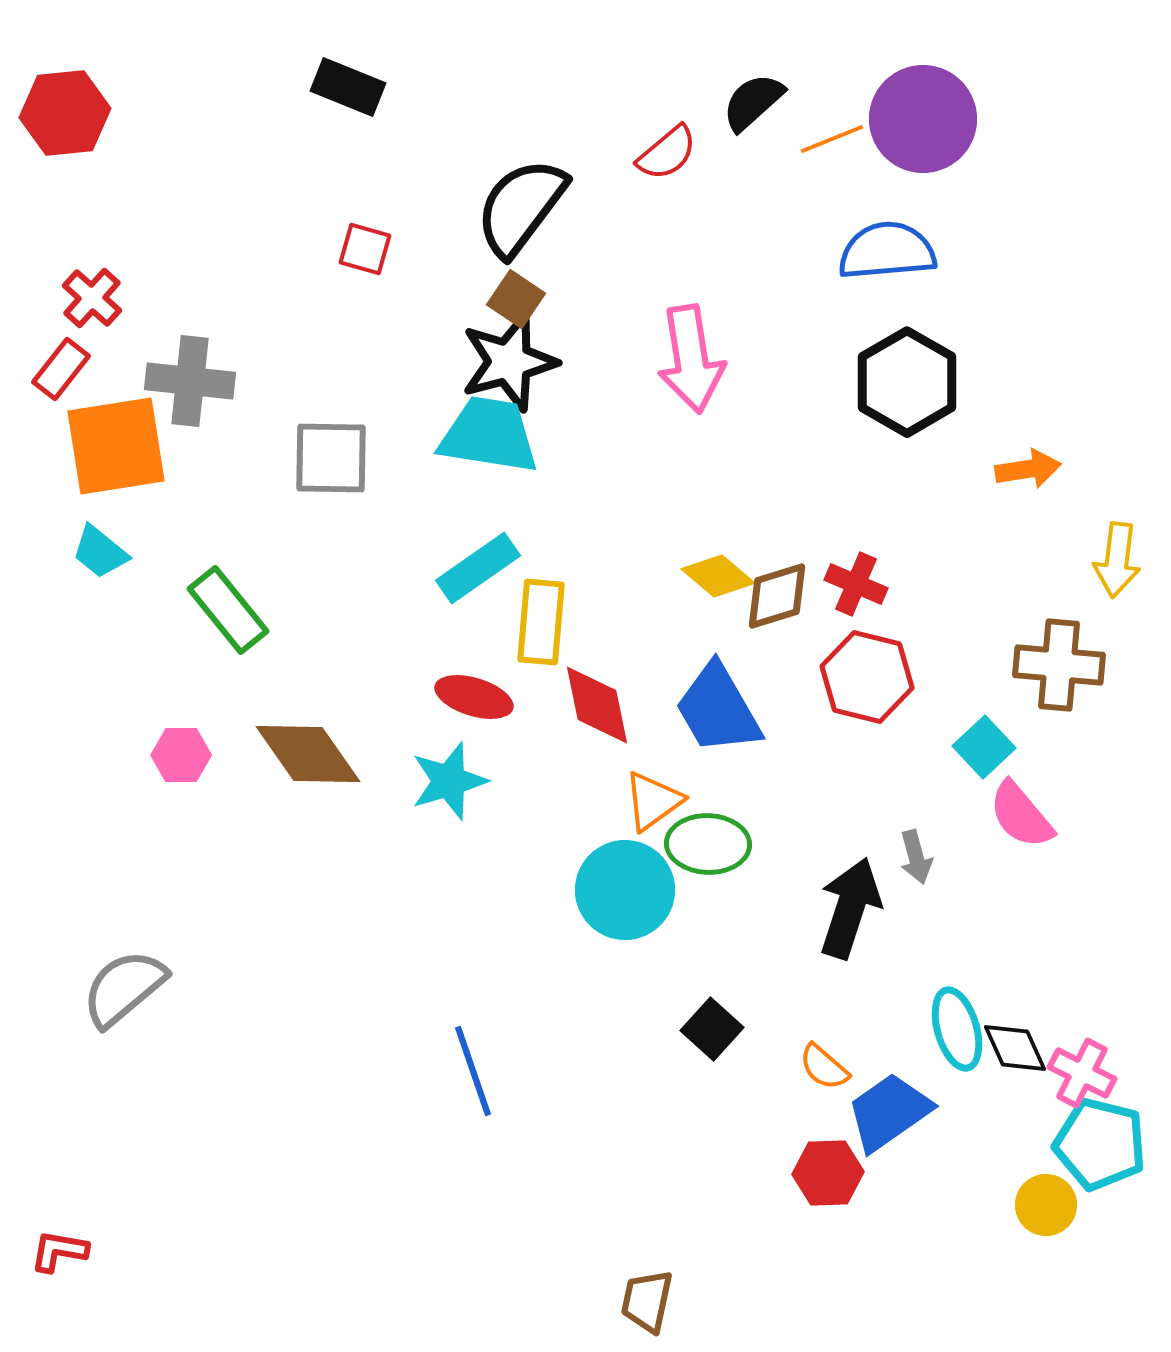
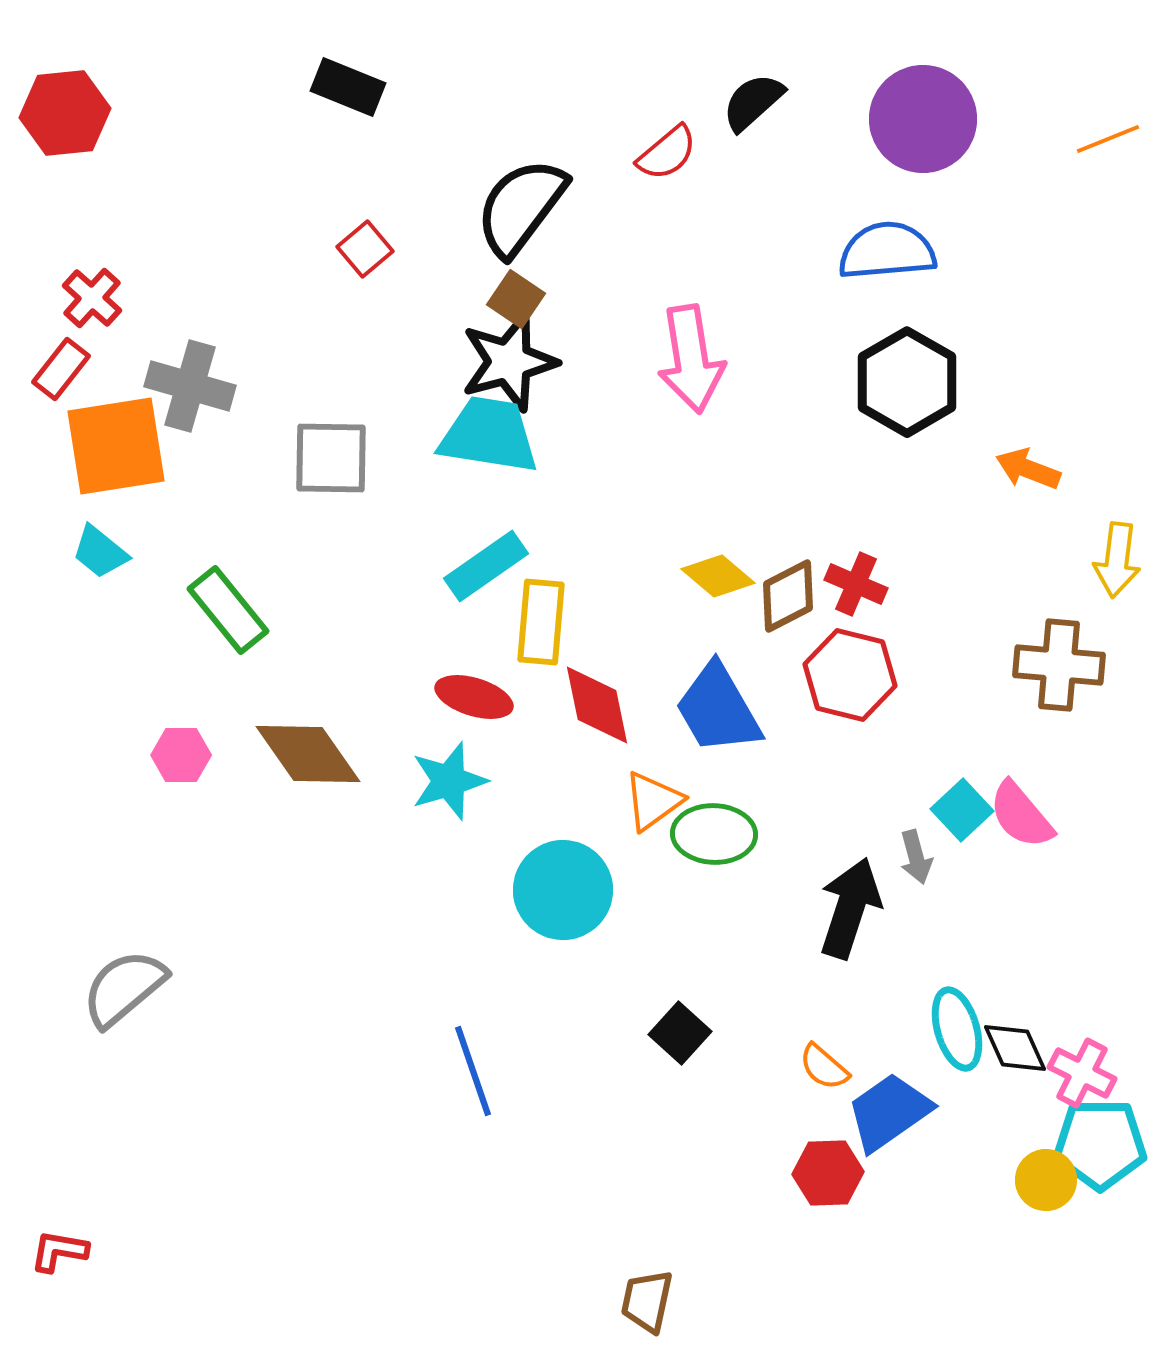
orange line at (832, 139): moved 276 px right
red square at (365, 249): rotated 34 degrees clockwise
gray cross at (190, 381): moved 5 px down; rotated 10 degrees clockwise
orange arrow at (1028, 469): rotated 150 degrees counterclockwise
cyan rectangle at (478, 568): moved 8 px right, 2 px up
brown diamond at (777, 596): moved 11 px right; rotated 10 degrees counterclockwise
red hexagon at (867, 677): moved 17 px left, 2 px up
cyan square at (984, 747): moved 22 px left, 63 px down
green ellipse at (708, 844): moved 6 px right, 10 px up
cyan circle at (625, 890): moved 62 px left
black square at (712, 1029): moved 32 px left, 4 px down
cyan pentagon at (1100, 1144): rotated 14 degrees counterclockwise
yellow circle at (1046, 1205): moved 25 px up
